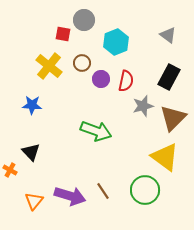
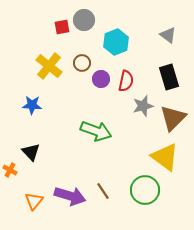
red square: moved 1 px left, 7 px up; rotated 21 degrees counterclockwise
black rectangle: rotated 45 degrees counterclockwise
